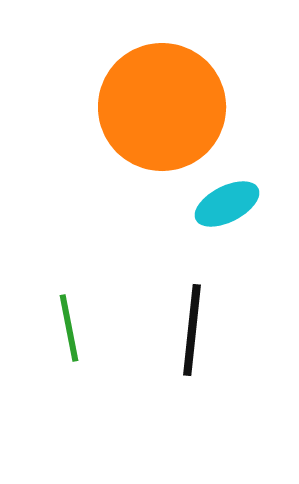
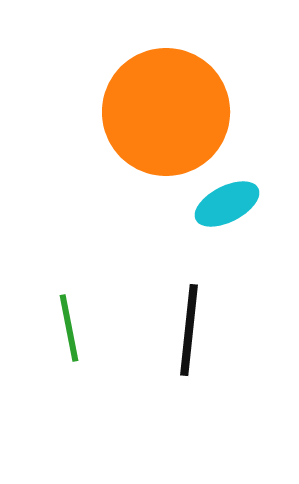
orange circle: moved 4 px right, 5 px down
black line: moved 3 px left
